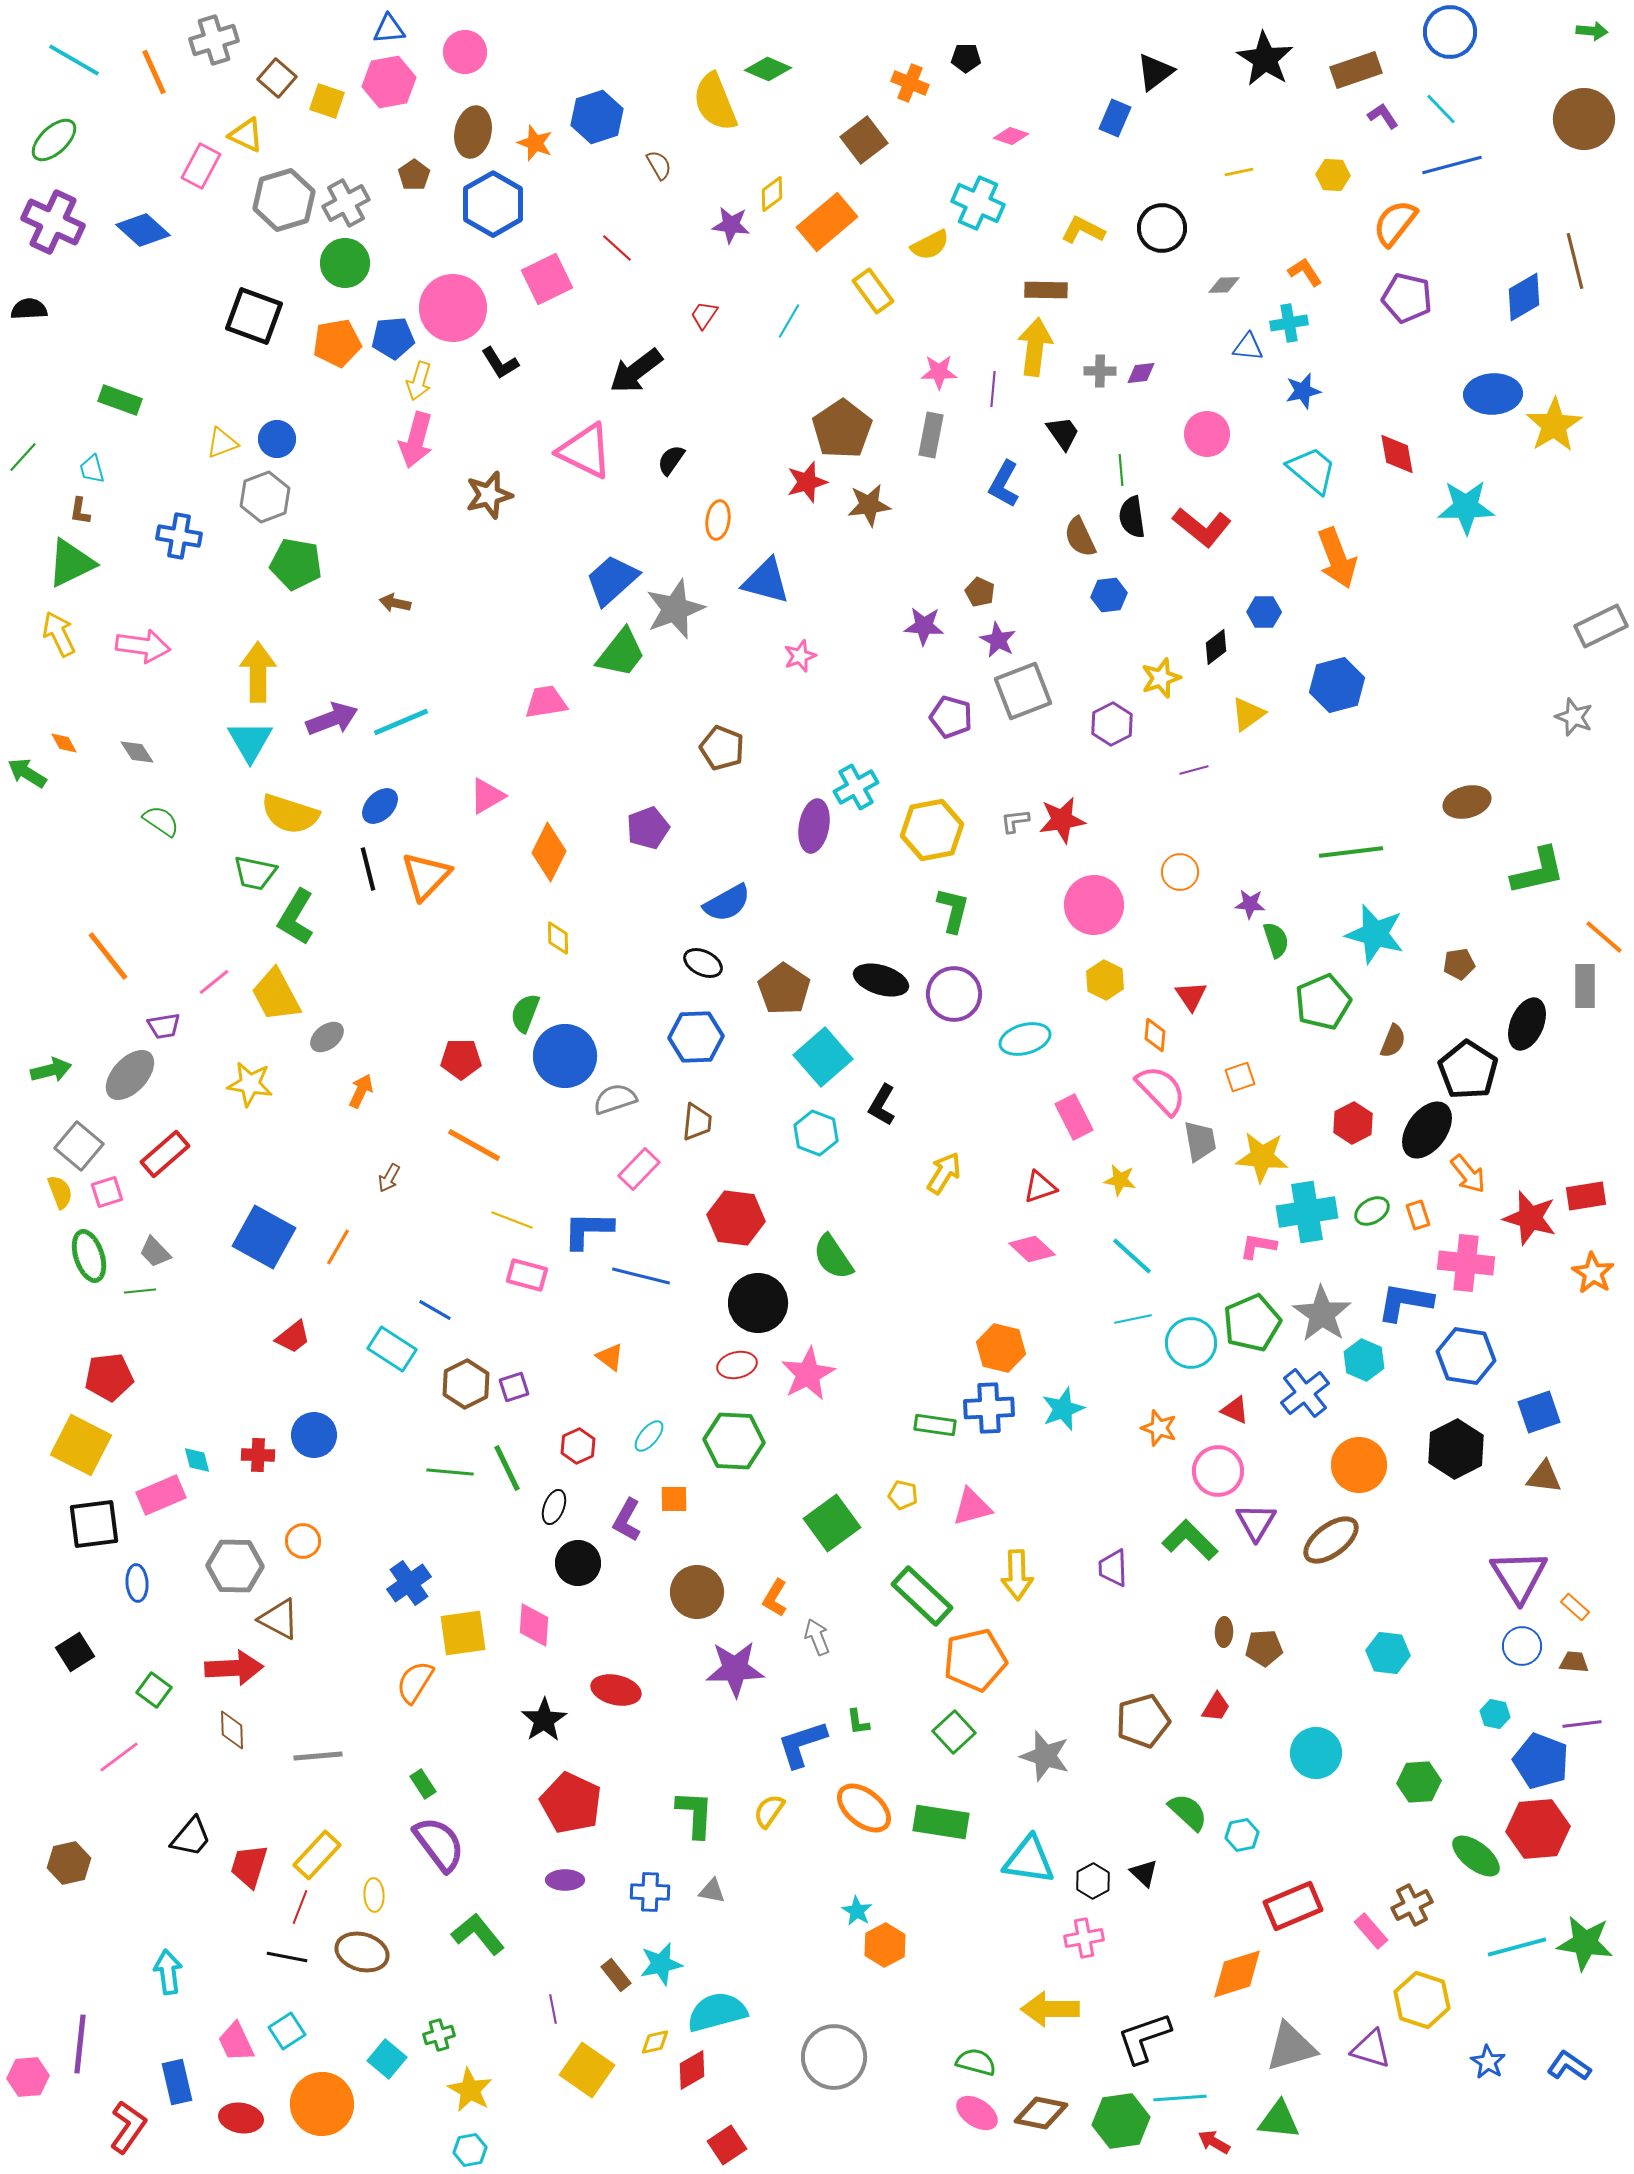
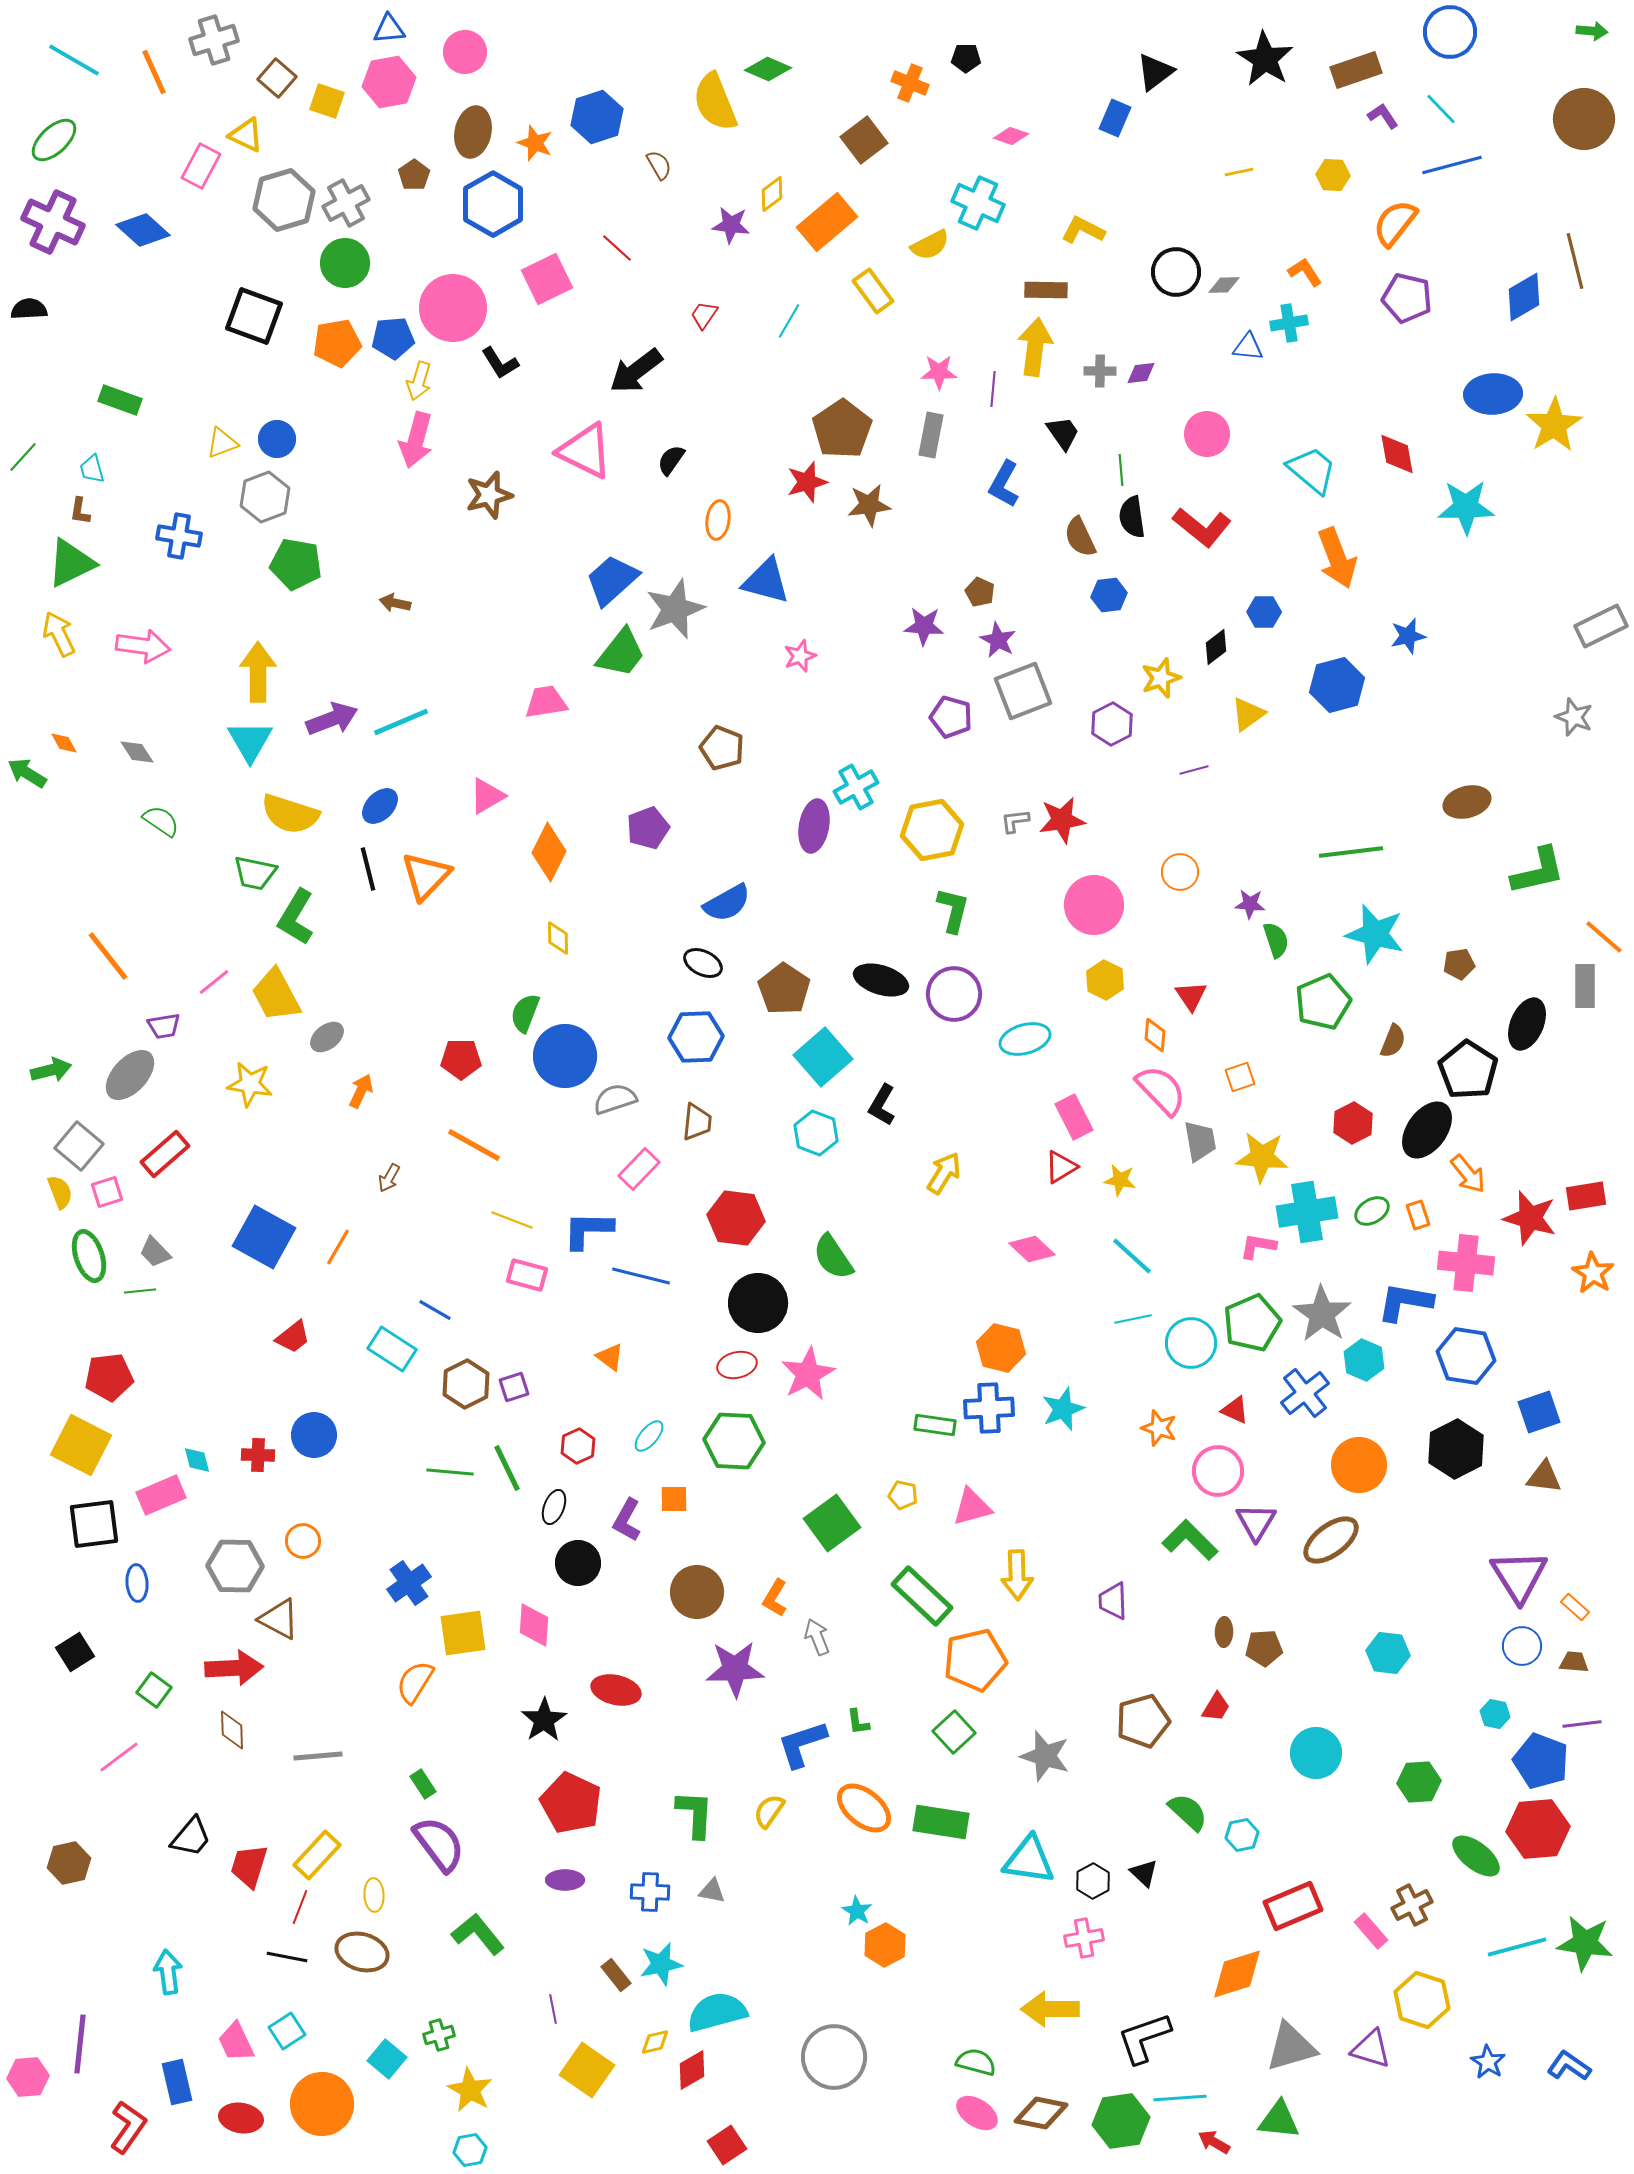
black circle at (1162, 228): moved 14 px right, 44 px down
blue star at (1303, 391): moved 105 px right, 245 px down
red triangle at (1040, 1187): moved 21 px right, 20 px up; rotated 12 degrees counterclockwise
purple trapezoid at (1113, 1568): moved 33 px down
